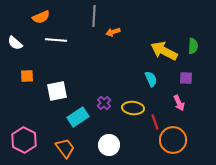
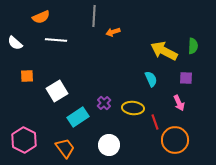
white square: rotated 20 degrees counterclockwise
orange circle: moved 2 px right
